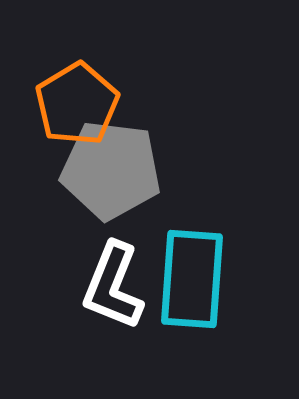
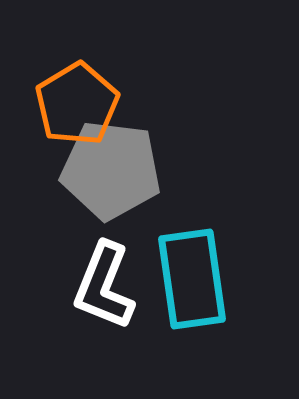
cyan rectangle: rotated 12 degrees counterclockwise
white L-shape: moved 9 px left
